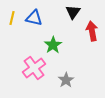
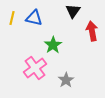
black triangle: moved 1 px up
pink cross: moved 1 px right
